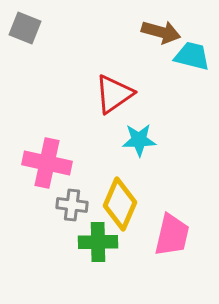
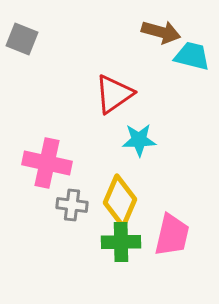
gray square: moved 3 px left, 11 px down
yellow diamond: moved 3 px up
green cross: moved 23 px right
